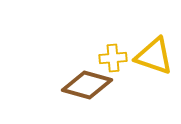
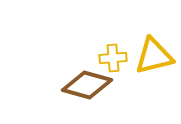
yellow triangle: rotated 33 degrees counterclockwise
